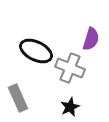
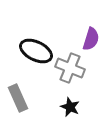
black star: rotated 24 degrees counterclockwise
